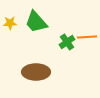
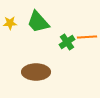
green trapezoid: moved 2 px right
